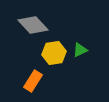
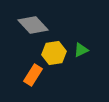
green triangle: moved 1 px right
orange rectangle: moved 6 px up
